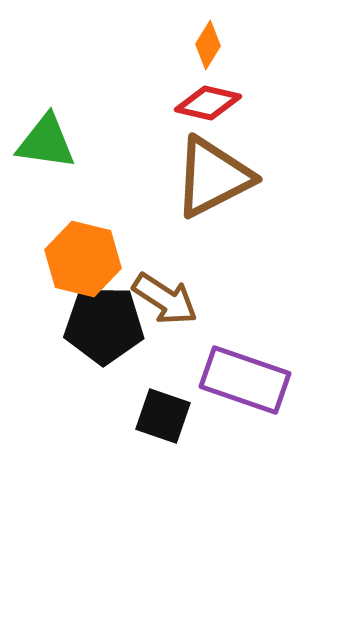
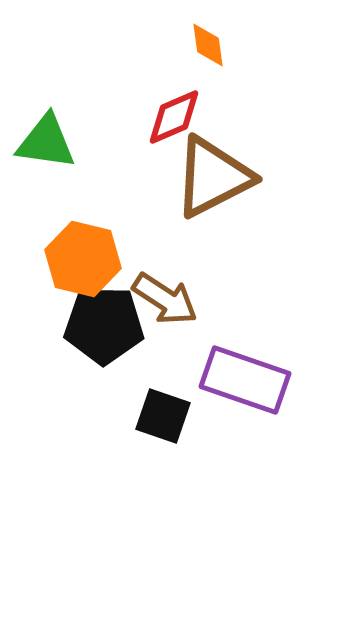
orange diamond: rotated 39 degrees counterclockwise
red diamond: moved 34 px left, 14 px down; rotated 36 degrees counterclockwise
